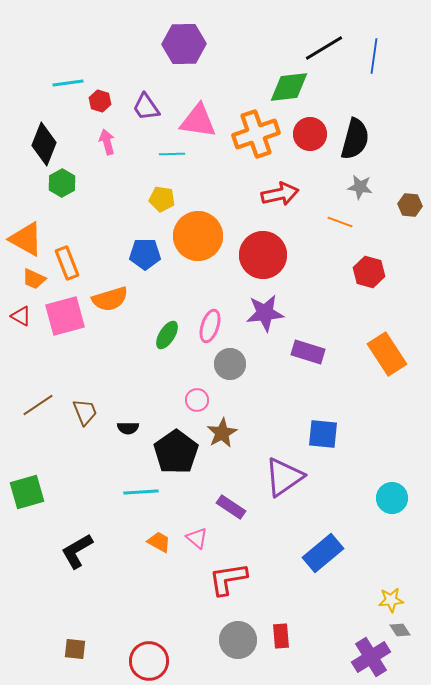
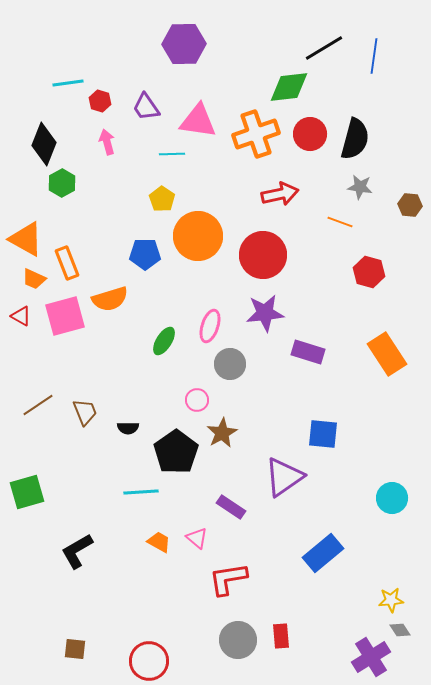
yellow pentagon at (162, 199): rotated 25 degrees clockwise
green ellipse at (167, 335): moved 3 px left, 6 px down
